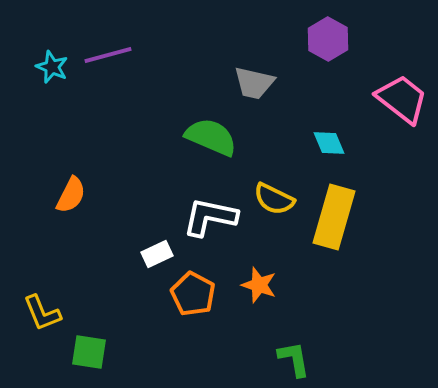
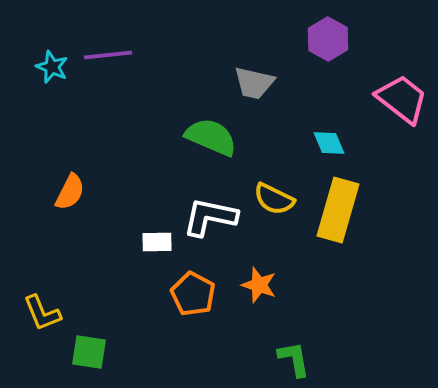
purple line: rotated 9 degrees clockwise
orange semicircle: moved 1 px left, 3 px up
yellow rectangle: moved 4 px right, 7 px up
white rectangle: moved 12 px up; rotated 24 degrees clockwise
